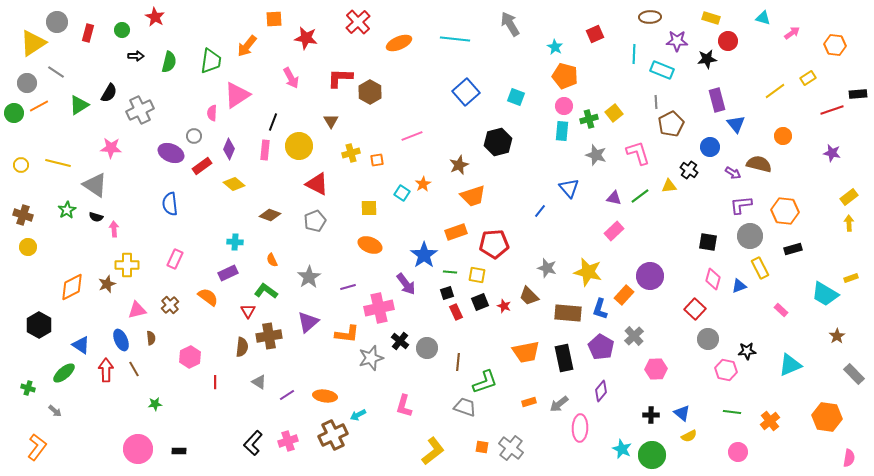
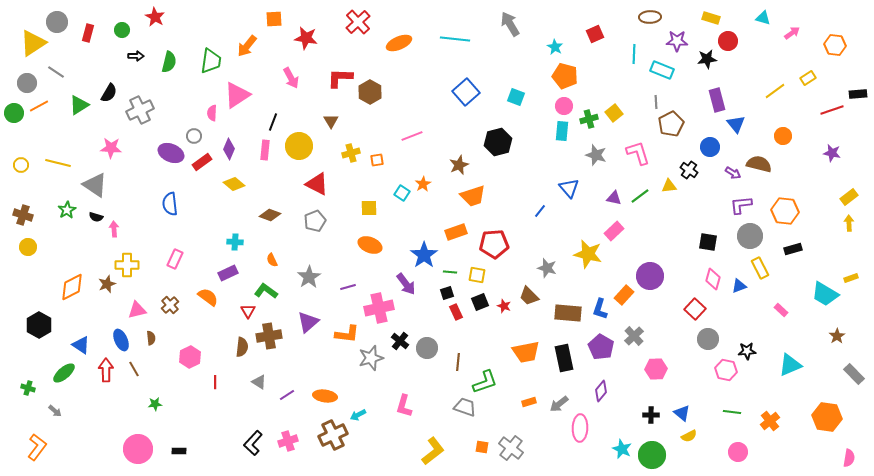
red rectangle at (202, 166): moved 4 px up
yellow star at (588, 272): moved 18 px up
